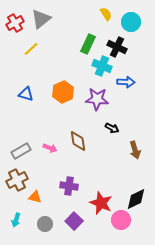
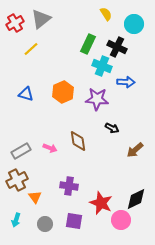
cyan circle: moved 3 px right, 2 px down
brown arrow: rotated 66 degrees clockwise
orange triangle: rotated 40 degrees clockwise
purple square: rotated 36 degrees counterclockwise
